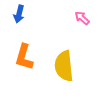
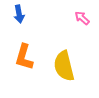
blue arrow: rotated 24 degrees counterclockwise
yellow semicircle: rotated 8 degrees counterclockwise
